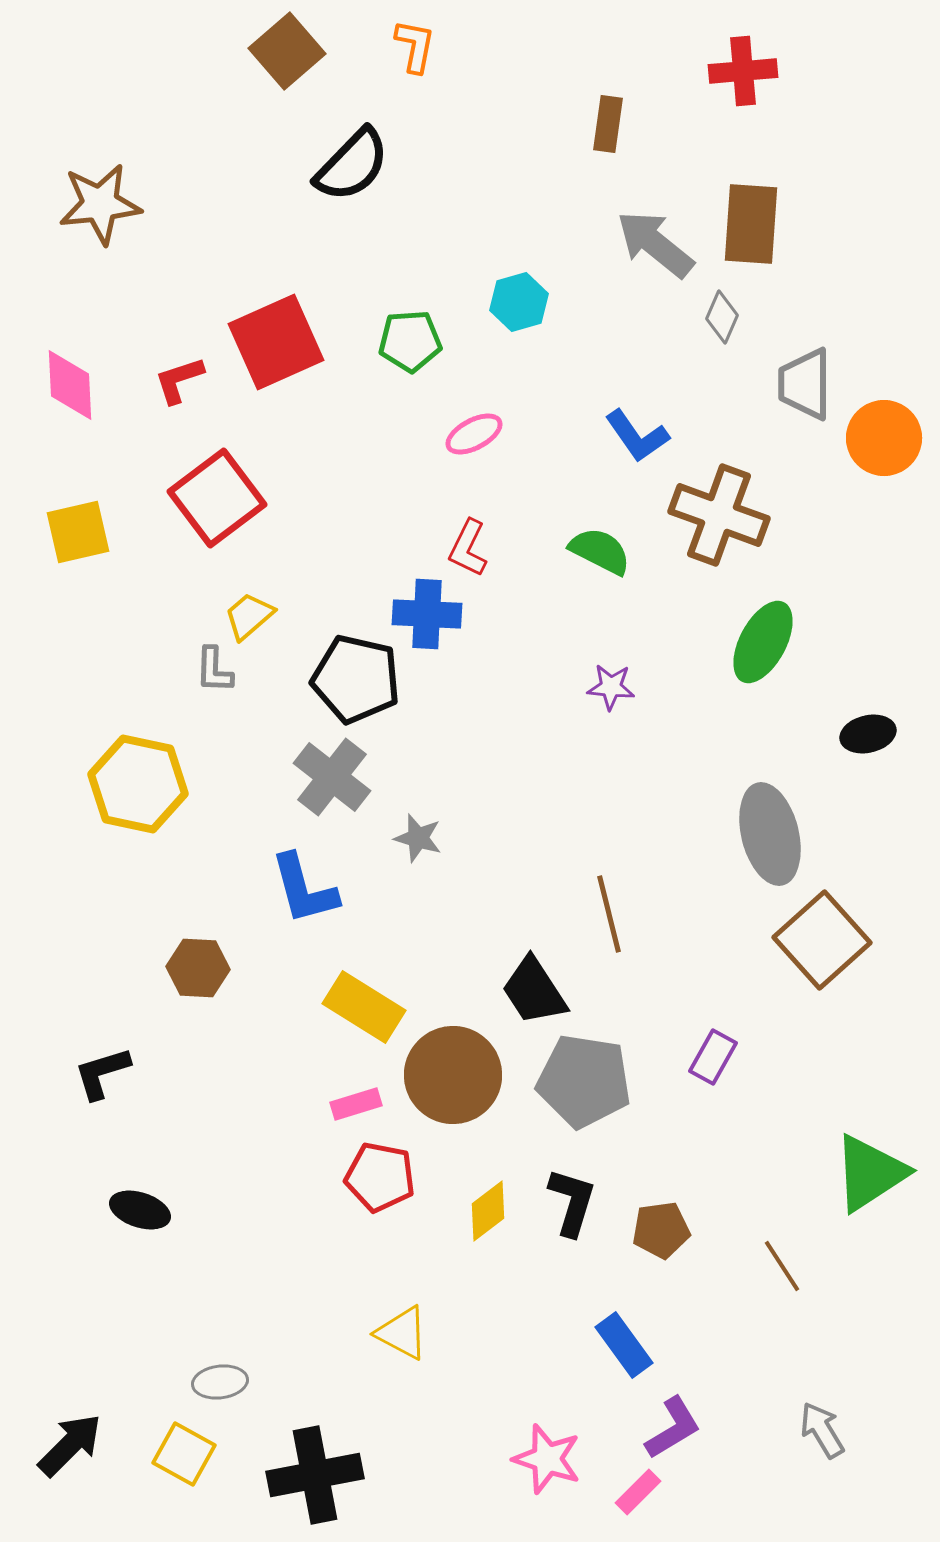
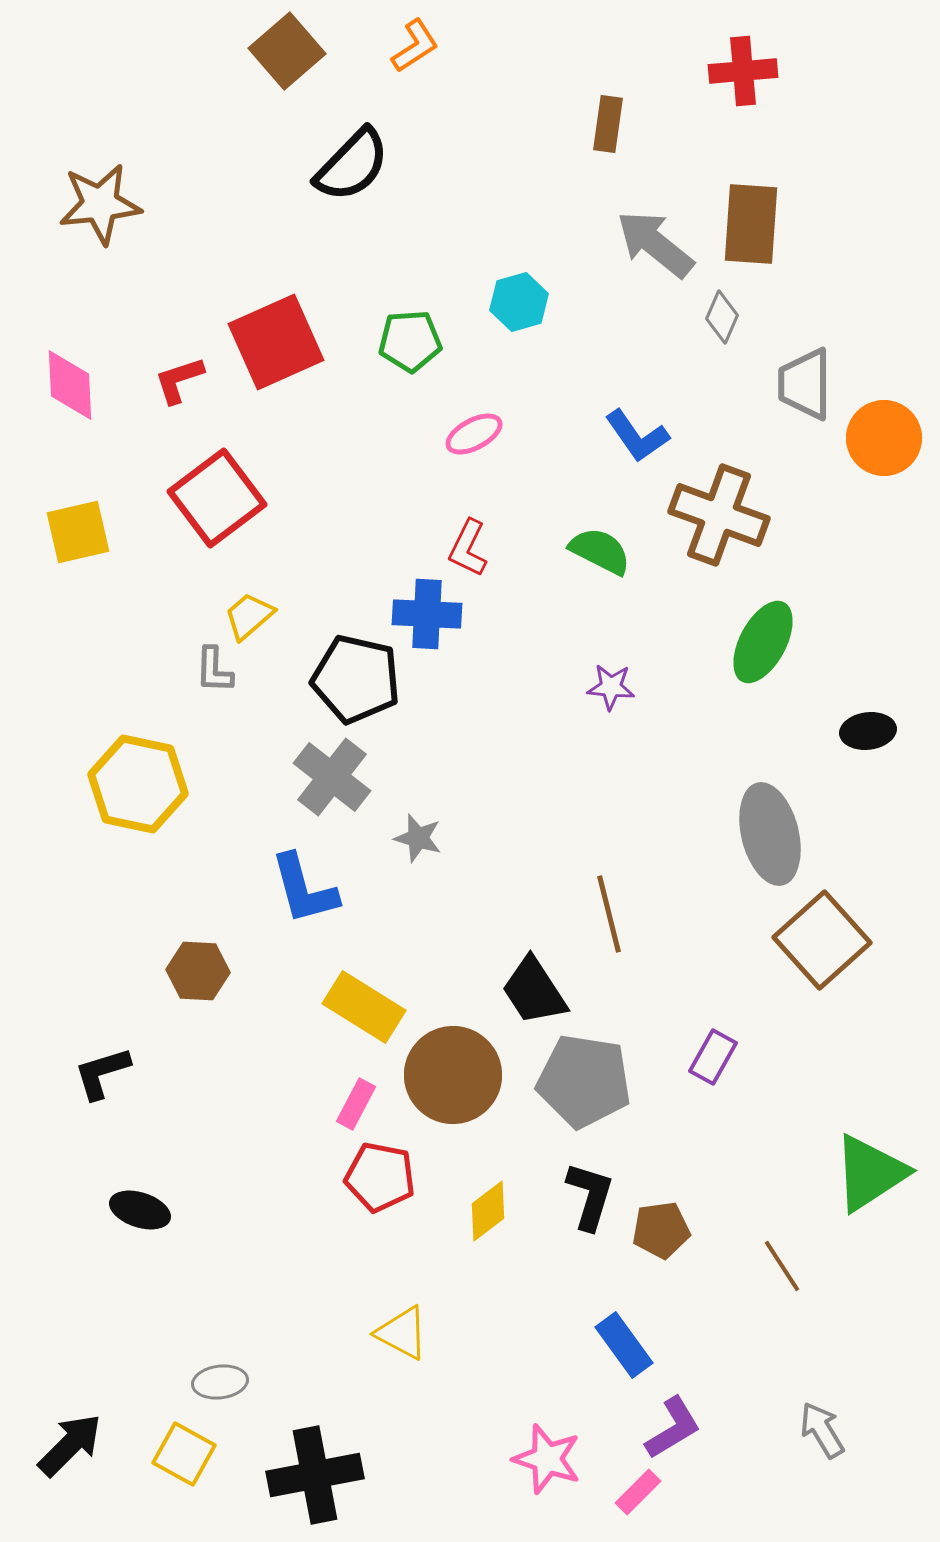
orange L-shape at (415, 46): rotated 46 degrees clockwise
black ellipse at (868, 734): moved 3 px up; rotated 6 degrees clockwise
brown hexagon at (198, 968): moved 3 px down
pink rectangle at (356, 1104): rotated 45 degrees counterclockwise
black L-shape at (572, 1202): moved 18 px right, 6 px up
